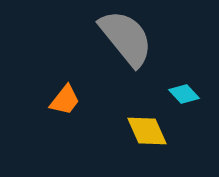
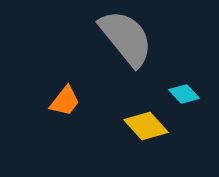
orange trapezoid: moved 1 px down
yellow diamond: moved 1 px left, 5 px up; rotated 18 degrees counterclockwise
